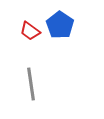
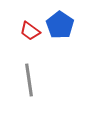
gray line: moved 2 px left, 4 px up
